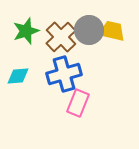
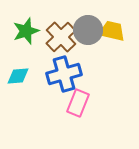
gray circle: moved 1 px left
